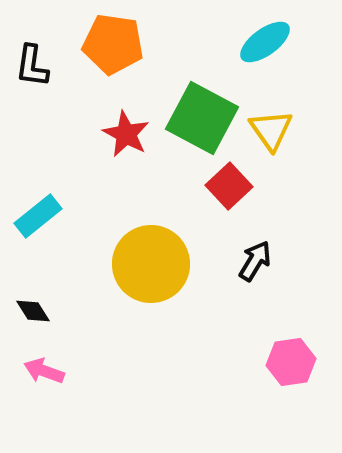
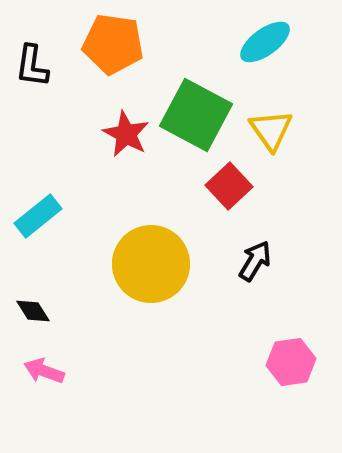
green square: moved 6 px left, 3 px up
